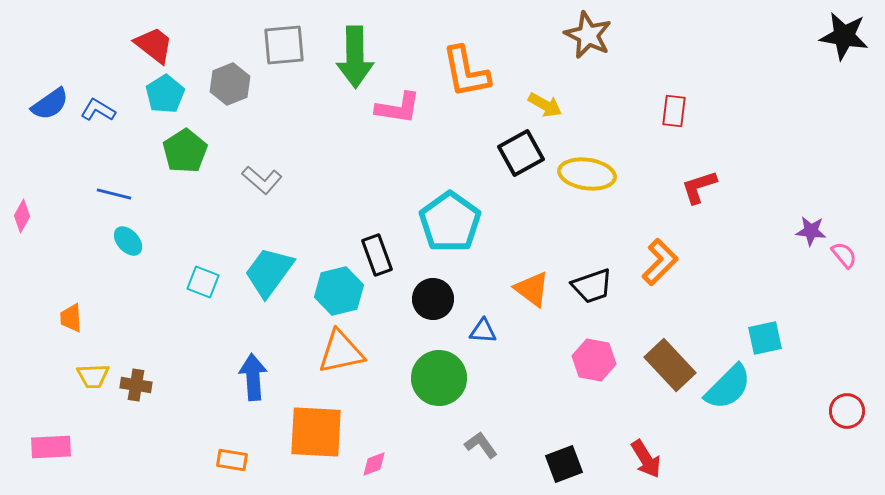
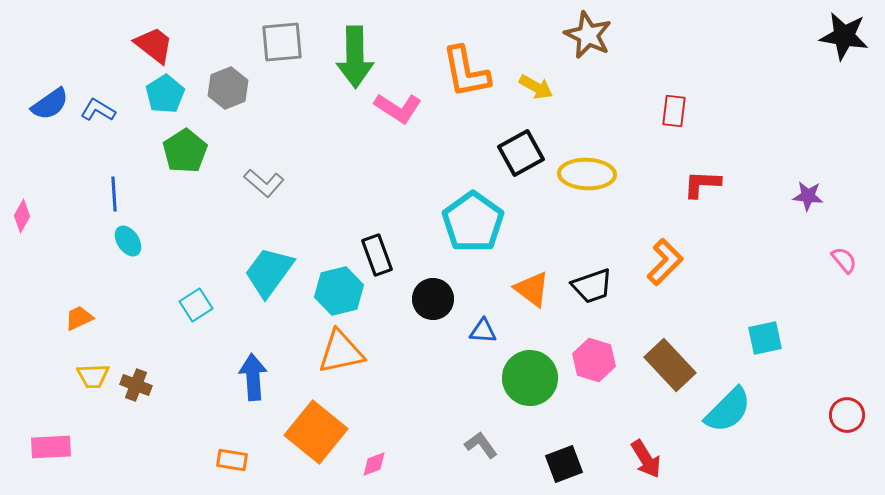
gray square at (284, 45): moved 2 px left, 3 px up
gray hexagon at (230, 84): moved 2 px left, 4 px down
yellow arrow at (545, 105): moved 9 px left, 18 px up
pink L-shape at (398, 108): rotated 24 degrees clockwise
yellow ellipse at (587, 174): rotated 6 degrees counterclockwise
gray L-shape at (262, 180): moved 2 px right, 3 px down
red L-shape at (699, 187): moved 3 px right, 3 px up; rotated 21 degrees clockwise
blue line at (114, 194): rotated 72 degrees clockwise
cyan pentagon at (450, 222): moved 23 px right
purple star at (811, 231): moved 3 px left, 35 px up
cyan ellipse at (128, 241): rotated 8 degrees clockwise
pink semicircle at (844, 255): moved 5 px down
orange L-shape at (660, 262): moved 5 px right
cyan square at (203, 282): moved 7 px left, 23 px down; rotated 36 degrees clockwise
orange trapezoid at (71, 318): moved 8 px right; rotated 68 degrees clockwise
pink hexagon at (594, 360): rotated 6 degrees clockwise
green circle at (439, 378): moved 91 px right
brown cross at (136, 385): rotated 12 degrees clockwise
cyan semicircle at (728, 387): moved 23 px down
red circle at (847, 411): moved 4 px down
orange square at (316, 432): rotated 36 degrees clockwise
